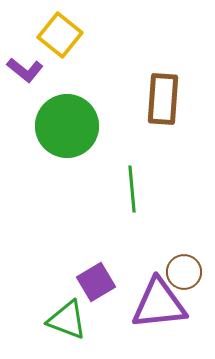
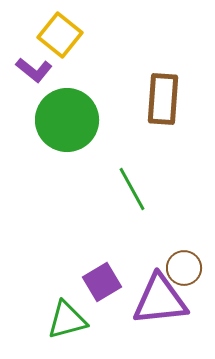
purple L-shape: moved 9 px right
green circle: moved 6 px up
green line: rotated 24 degrees counterclockwise
brown circle: moved 4 px up
purple square: moved 6 px right
purple triangle: moved 1 px right, 4 px up
green triangle: rotated 36 degrees counterclockwise
